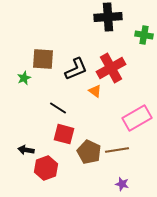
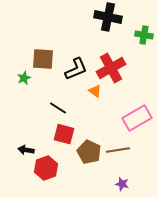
black cross: rotated 16 degrees clockwise
brown line: moved 1 px right
